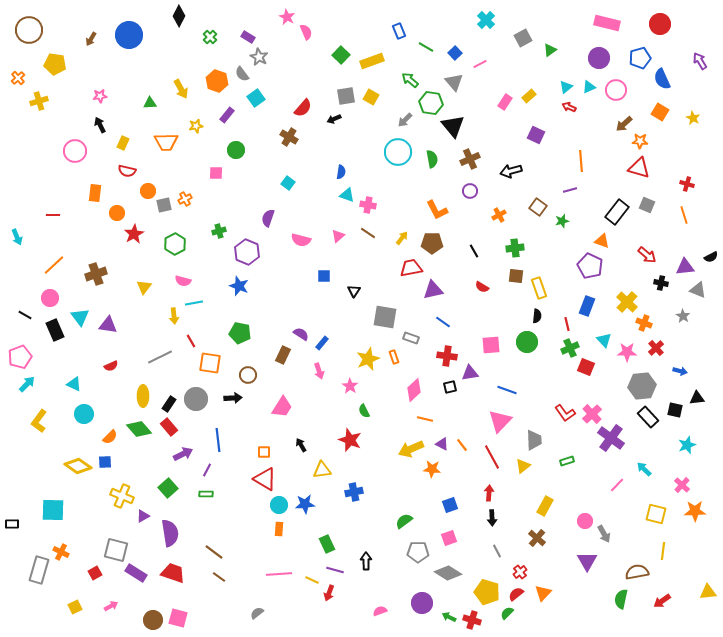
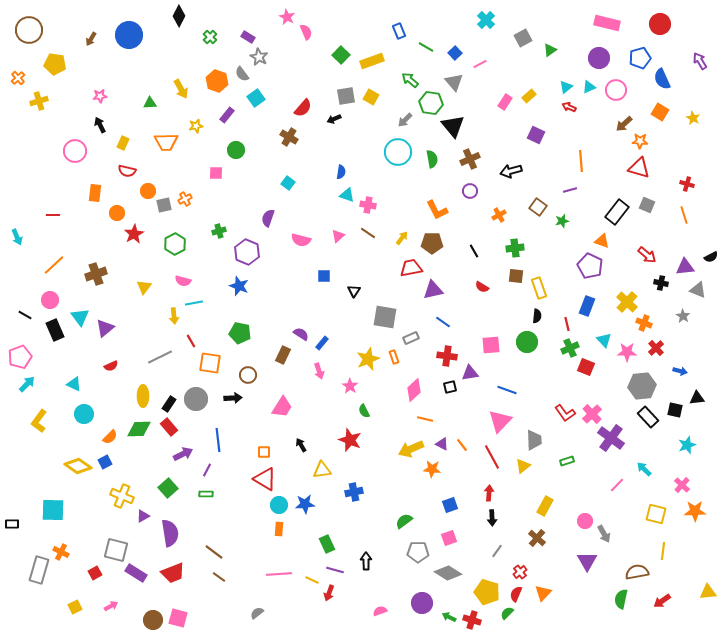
pink circle at (50, 298): moved 2 px down
purple triangle at (108, 325): moved 3 px left, 3 px down; rotated 48 degrees counterclockwise
gray rectangle at (411, 338): rotated 42 degrees counterclockwise
green diamond at (139, 429): rotated 50 degrees counterclockwise
blue square at (105, 462): rotated 24 degrees counterclockwise
gray line at (497, 551): rotated 64 degrees clockwise
red trapezoid at (173, 573): rotated 140 degrees clockwise
red semicircle at (516, 594): rotated 28 degrees counterclockwise
